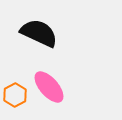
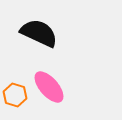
orange hexagon: rotated 15 degrees counterclockwise
